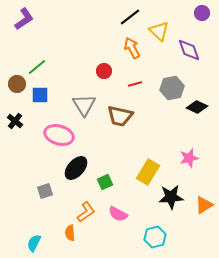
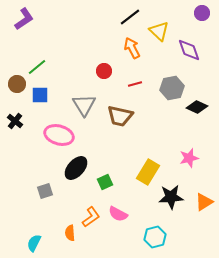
orange triangle: moved 3 px up
orange L-shape: moved 5 px right, 5 px down
